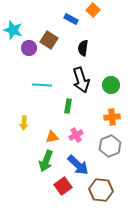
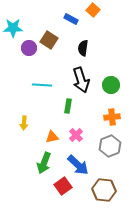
cyan star: moved 2 px up; rotated 18 degrees counterclockwise
pink cross: rotated 16 degrees counterclockwise
green arrow: moved 2 px left, 2 px down
brown hexagon: moved 3 px right
